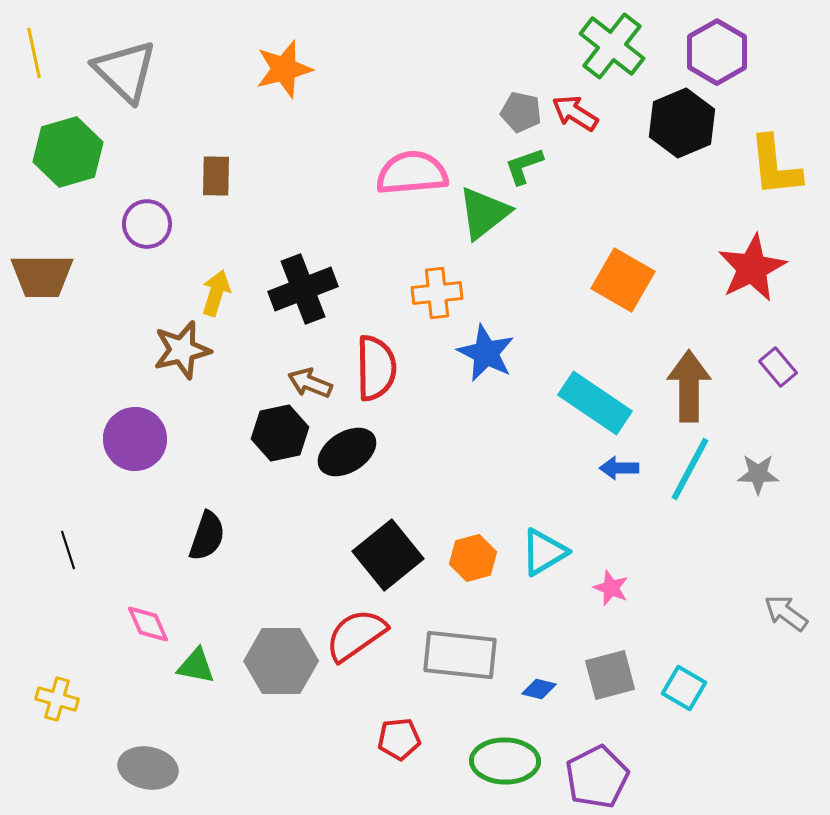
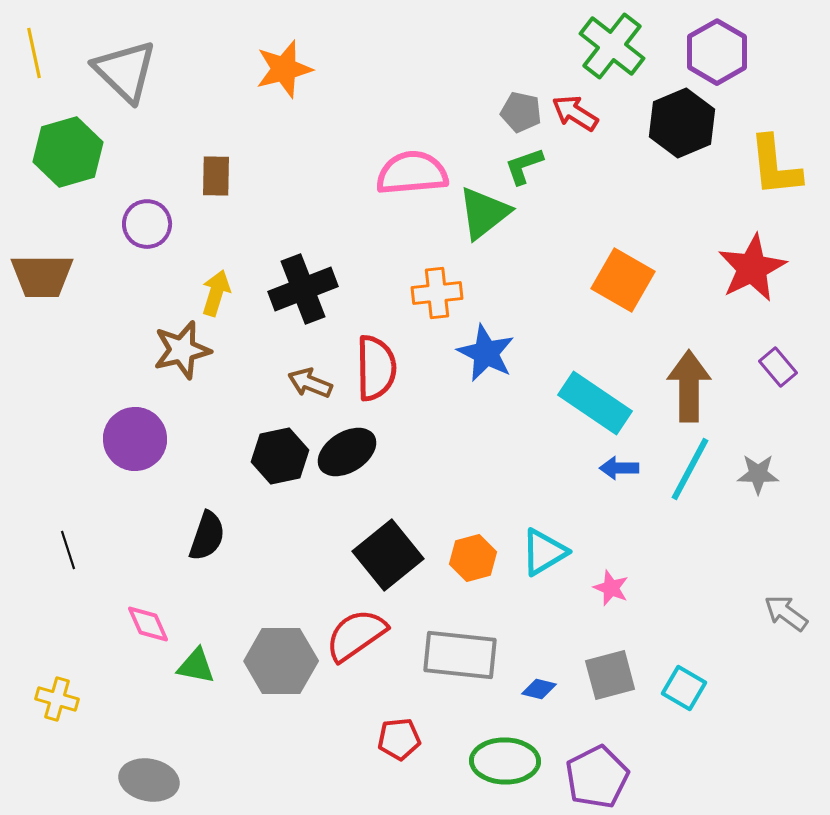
black hexagon at (280, 433): moved 23 px down
gray ellipse at (148, 768): moved 1 px right, 12 px down
